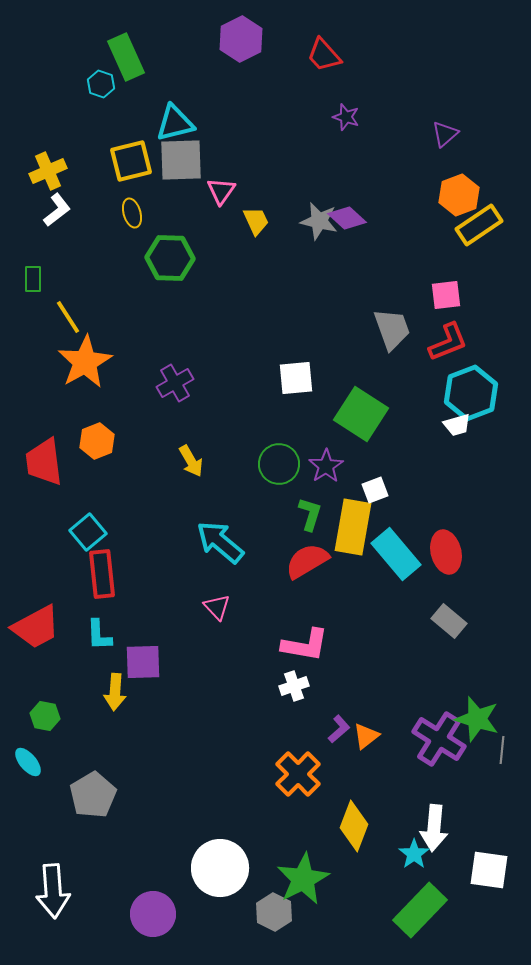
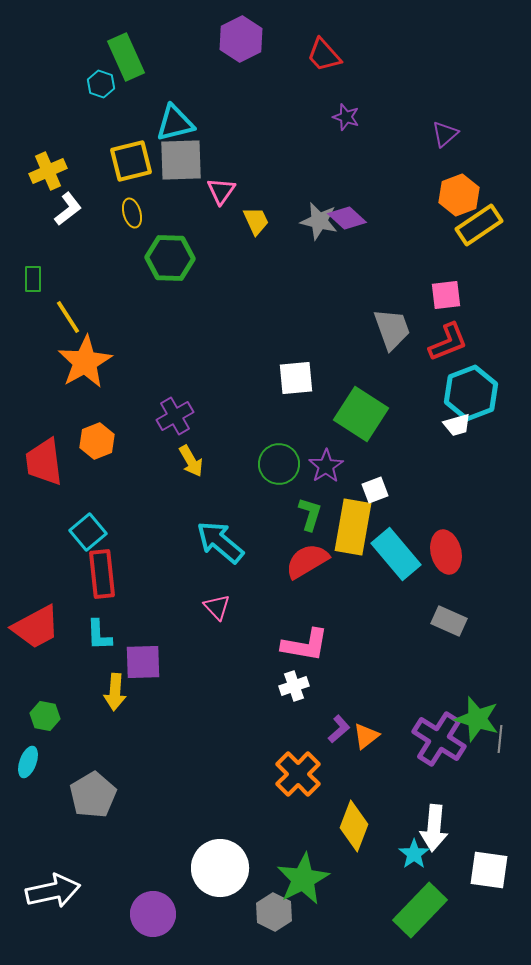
white L-shape at (57, 210): moved 11 px right, 1 px up
purple cross at (175, 383): moved 33 px down
gray rectangle at (449, 621): rotated 16 degrees counterclockwise
gray line at (502, 750): moved 2 px left, 11 px up
cyan ellipse at (28, 762): rotated 60 degrees clockwise
white arrow at (53, 891): rotated 98 degrees counterclockwise
